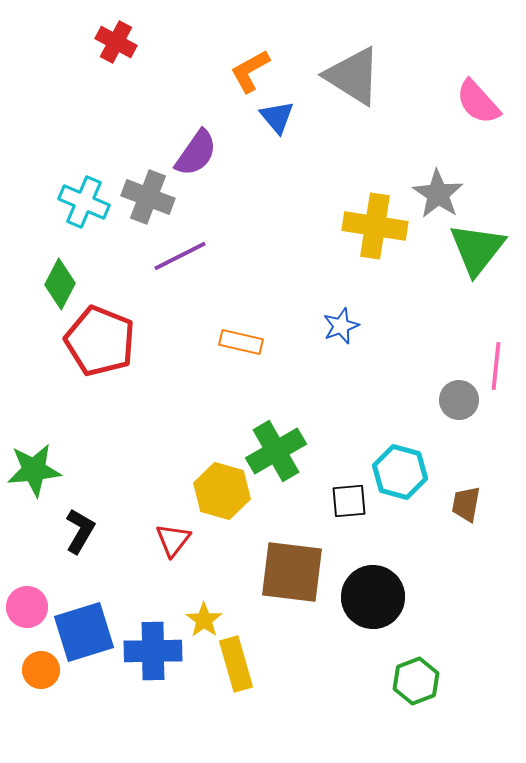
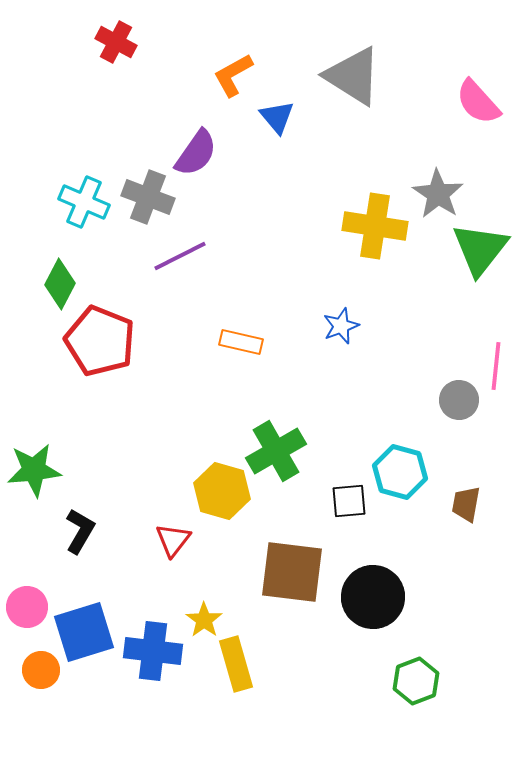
orange L-shape: moved 17 px left, 4 px down
green triangle: moved 3 px right
blue cross: rotated 8 degrees clockwise
